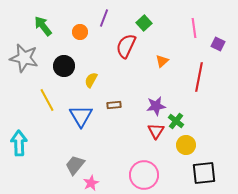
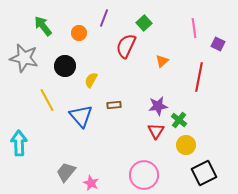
orange circle: moved 1 px left, 1 px down
black circle: moved 1 px right
purple star: moved 2 px right
blue triangle: rotated 10 degrees counterclockwise
green cross: moved 3 px right, 1 px up
gray trapezoid: moved 9 px left, 7 px down
black square: rotated 20 degrees counterclockwise
pink star: rotated 21 degrees counterclockwise
